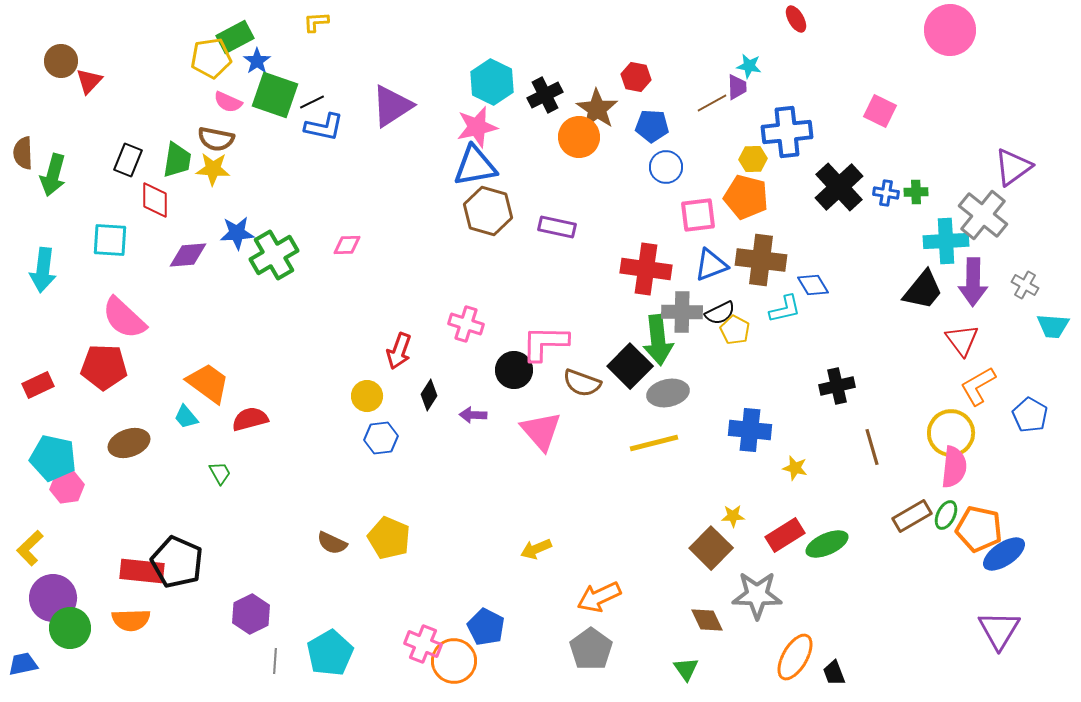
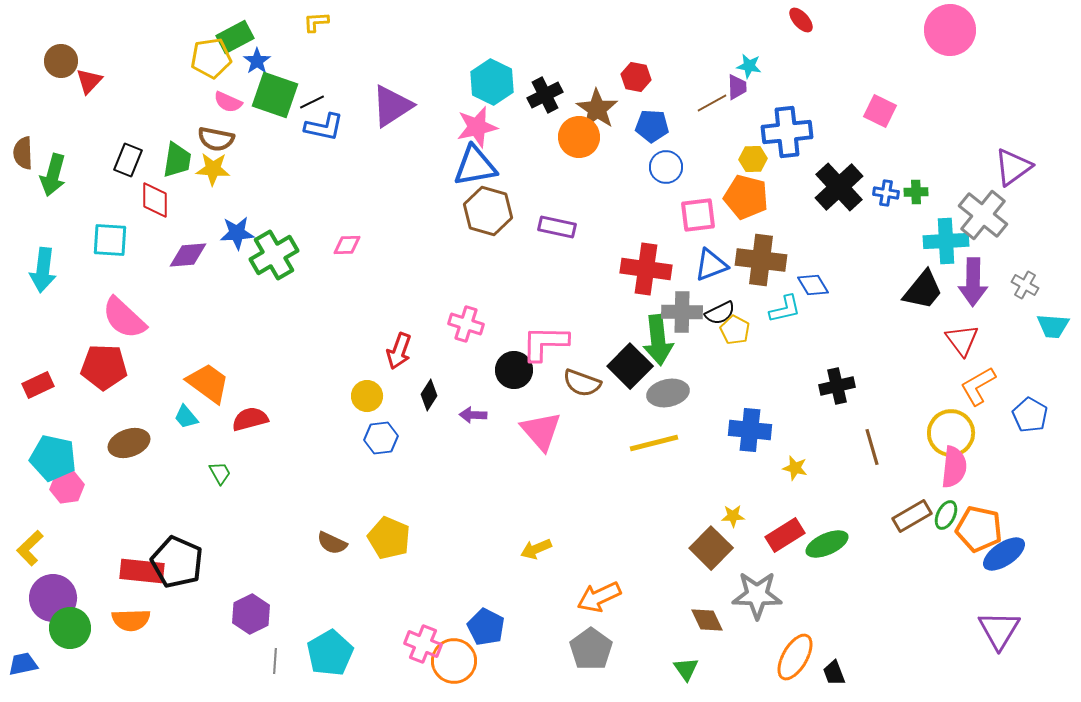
red ellipse at (796, 19): moved 5 px right, 1 px down; rotated 12 degrees counterclockwise
